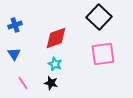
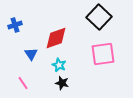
blue triangle: moved 17 px right
cyan star: moved 4 px right, 1 px down
black star: moved 11 px right
